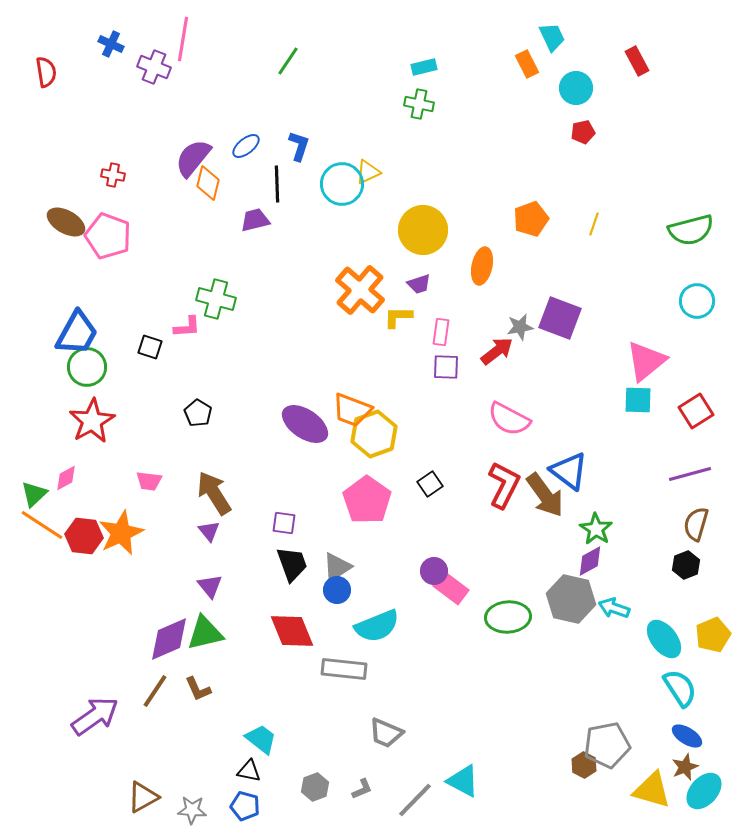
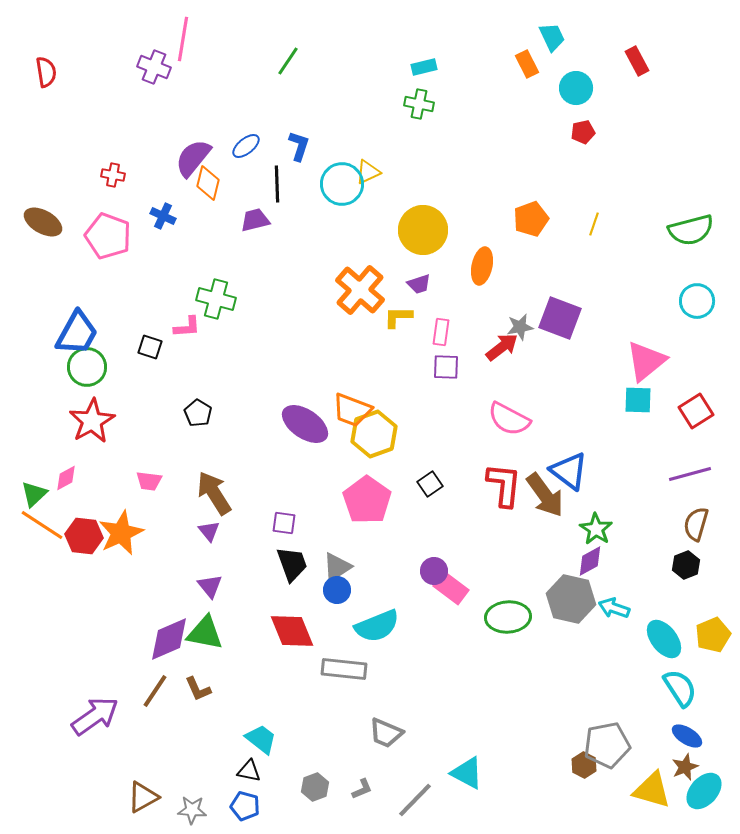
blue cross at (111, 44): moved 52 px right, 172 px down
brown ellipse at (66, 222): moved 23 px left
red arrow at (497, 351): moved 5 px right, 4 px up
red L-shape at (504, 485): rotated 21 degrees counterclockwise
green triangle at (205, 633): rotated 24 degrees clockwise
cyan triangle at (463, 781): moved 4 px right, 8 px up
